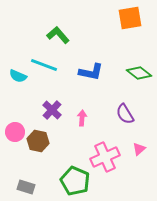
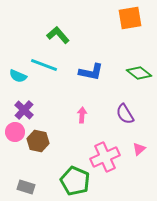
purple cross: moved 28 px left
pink arrow: moved 3 px up
